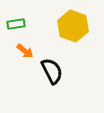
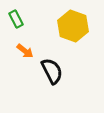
green rectangle: moved 5 px up; rotated 72 degrees clockwise
